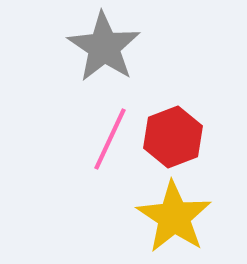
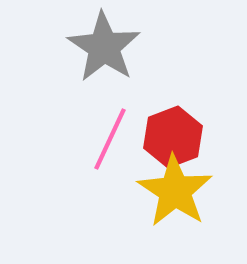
yellow star: moved 1 px right, 26 px up
